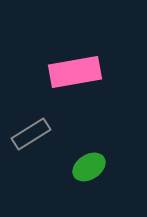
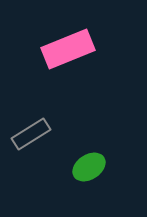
pink rectangle: moved 7 px left, 23 px up; rotated 12 degrees counterclockwise
